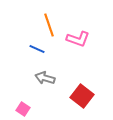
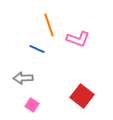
gray arrow: moved 22 px left; rotated 18 degrees counterclockwise
pink square: moved 9 px right, 4 px up
